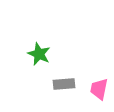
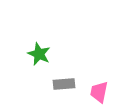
pink trapezoid: moved 3 px down
